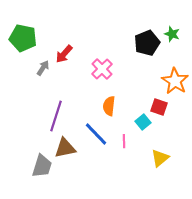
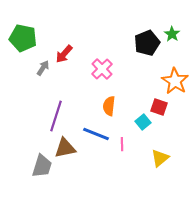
green star: rotated 14 degrees clockwise
blue line: rotated 24 degrees counterclockwise
pink line: moved 2 px left, 3 px down
